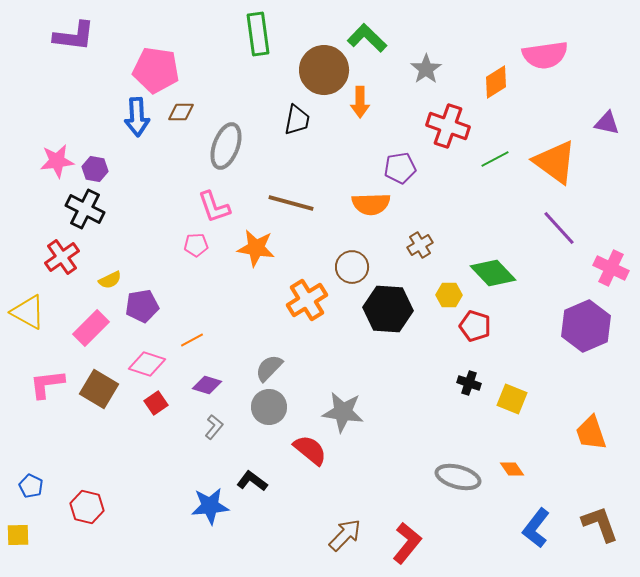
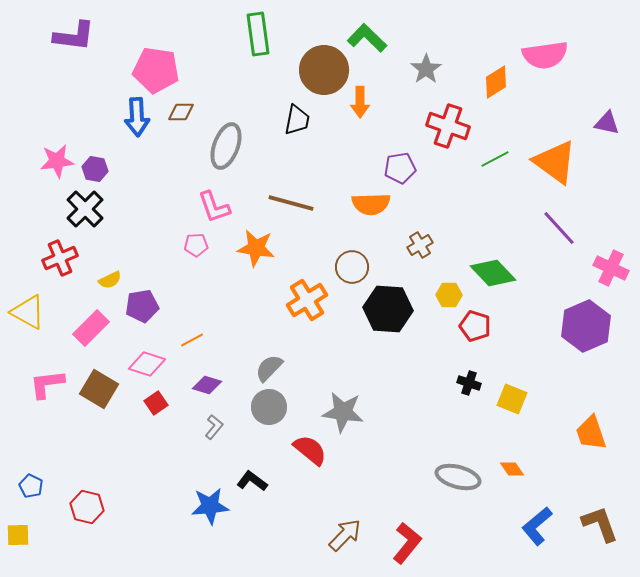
black cross at (85, 209): rotated 18 degrees clockwise
red cross at (62, 257): moved 2 px left, 1 px down; rotated 12 degrees clockwise
blue L-shape at (536, 528): moved 1 px right, 2 px up; rotated 12 degrees clockwise
